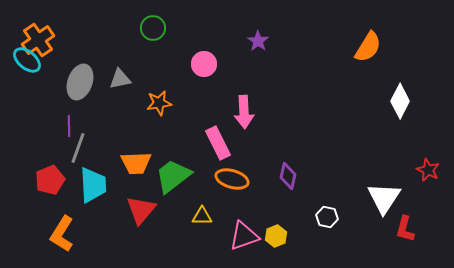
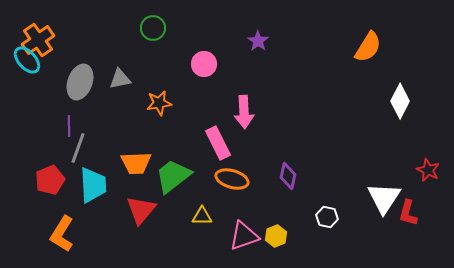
cyan ellipse: rotated 8 degrees clockwise
red L-shape: moved 3 px right, 16 px up
